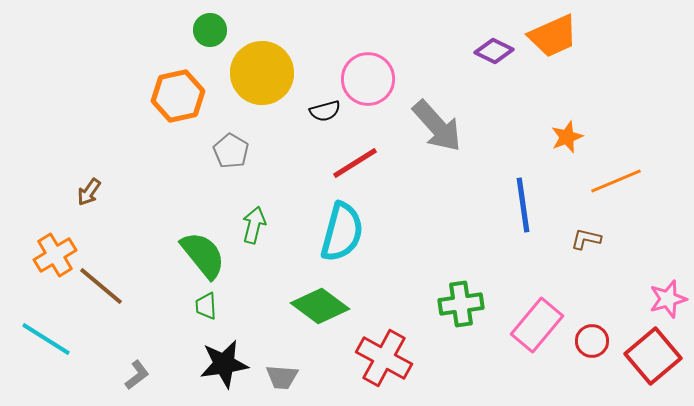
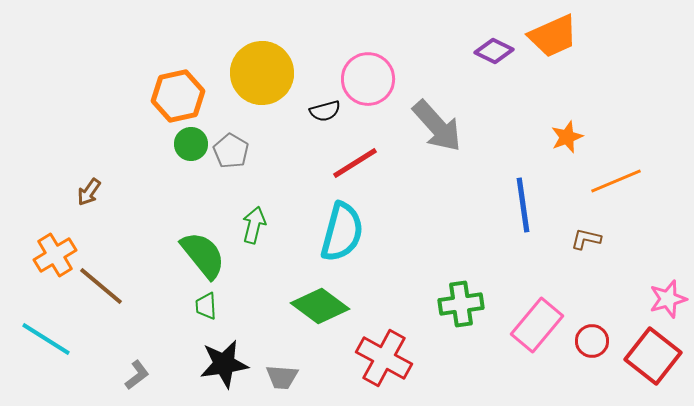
green circle: moved 19 px left, 114 px down
red square: rotated 12 degrees counterclockwise
